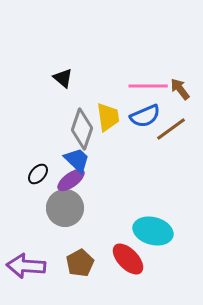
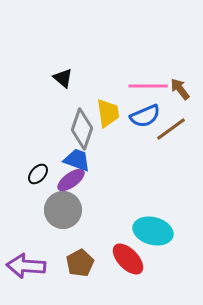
yellow trapezoid: moved 4 px up
blue trapezoid: rotated 24 degrees counterclockwise
gray circle: moved 2 px left, 2 px down
